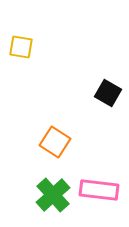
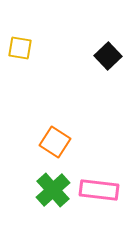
yellow square: moved 1 px left, 1 px down
black square: moved 37 px up; rotated 16 degrees clockwise
green cross: moved 5 px up
